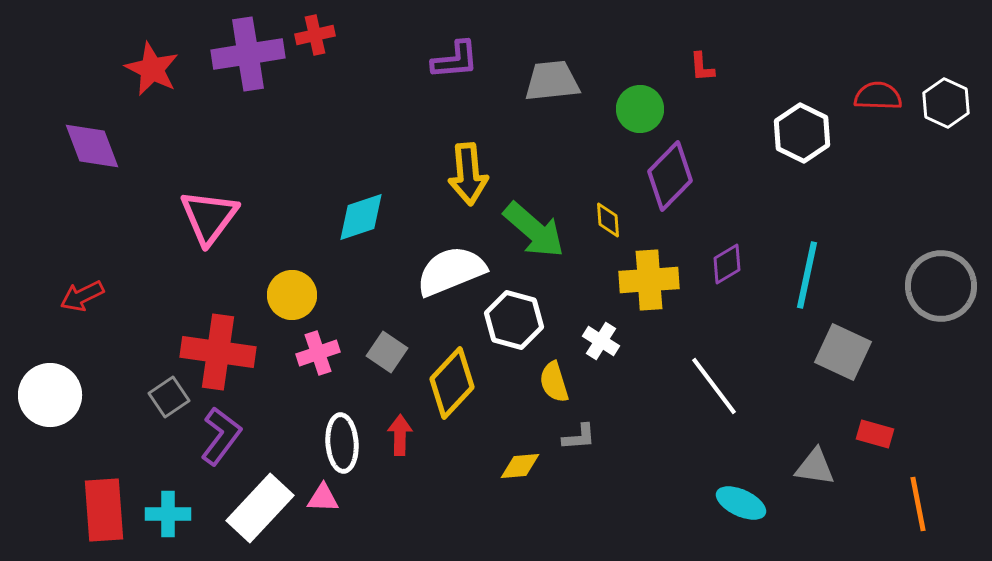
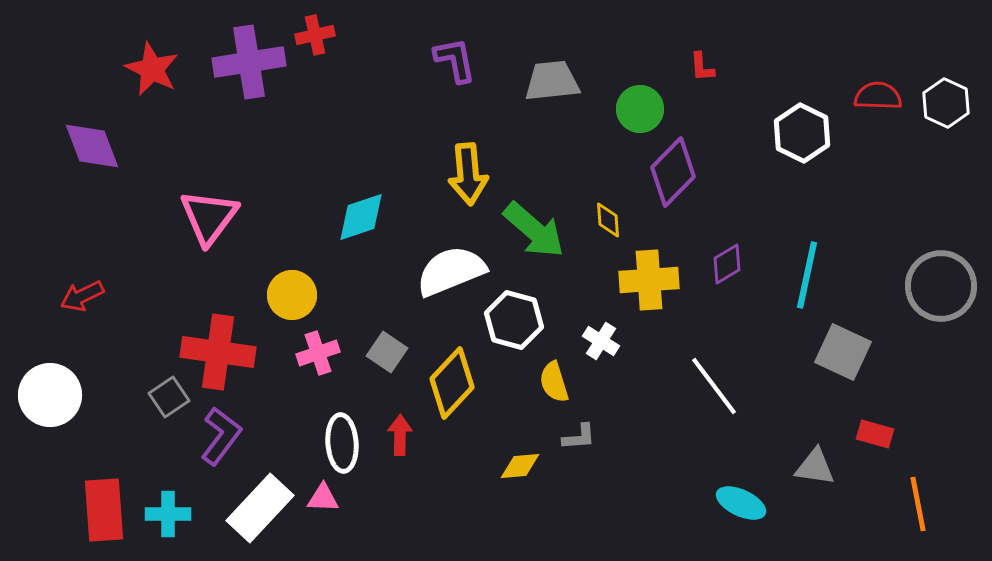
purple cross at (248, 54): moved 1 px right, 8 px down
purple L-shape at (455, 60): rotated 96 degrees counterclockwise
purple diamond at (670, 176): moved 3 px right, 4 px up
